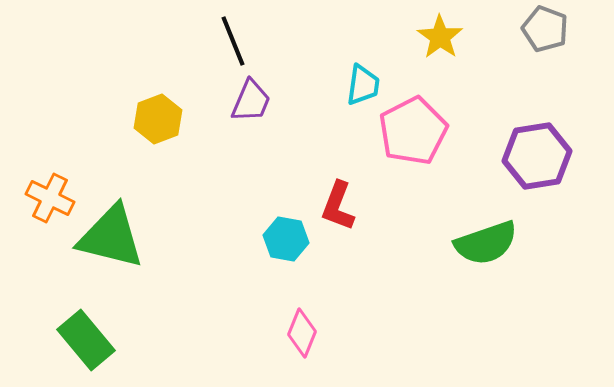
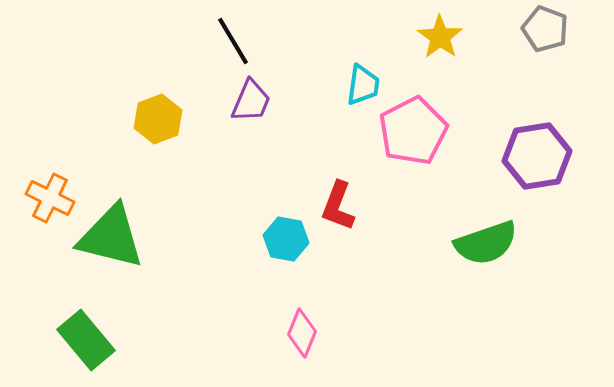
black line: rotated 9 degrees counterclockwise
